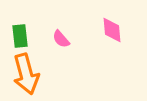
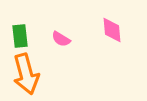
pink semicircle: rotated 18 degrees counterclockwise
